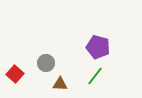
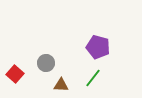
green line: moved 2 px left, 2 px down
brown triangle: moved 1 px right, 1 px down
